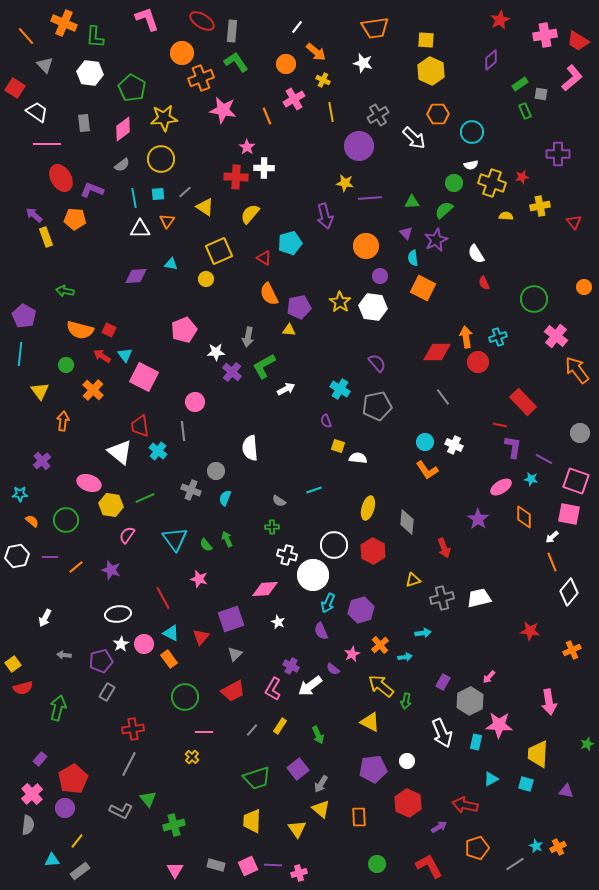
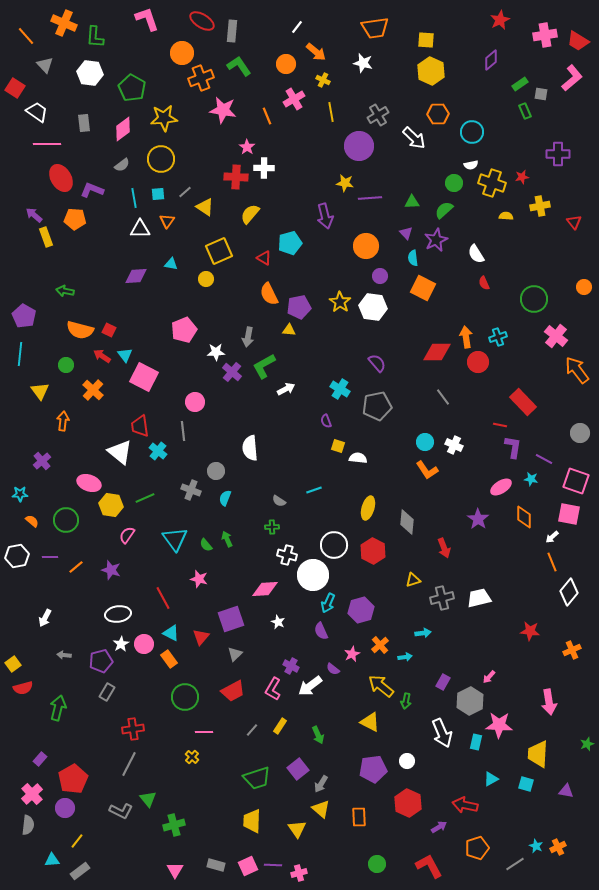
green L-shape at (236, 62): moved 3 px right, 4 px down
